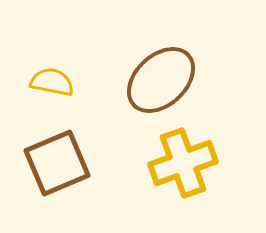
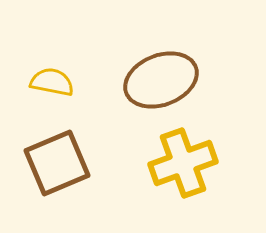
brown ellipse: rotated 22 degrees clockwise
